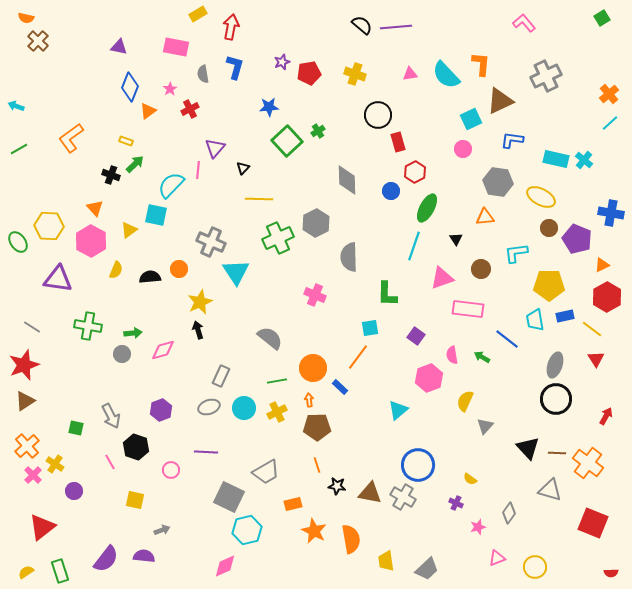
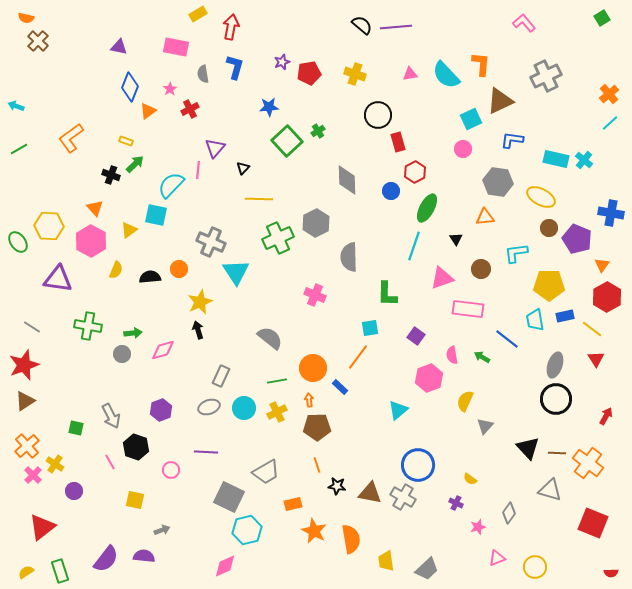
orange triangle at (602, 265): rotated 28 degrees counterclockwise
